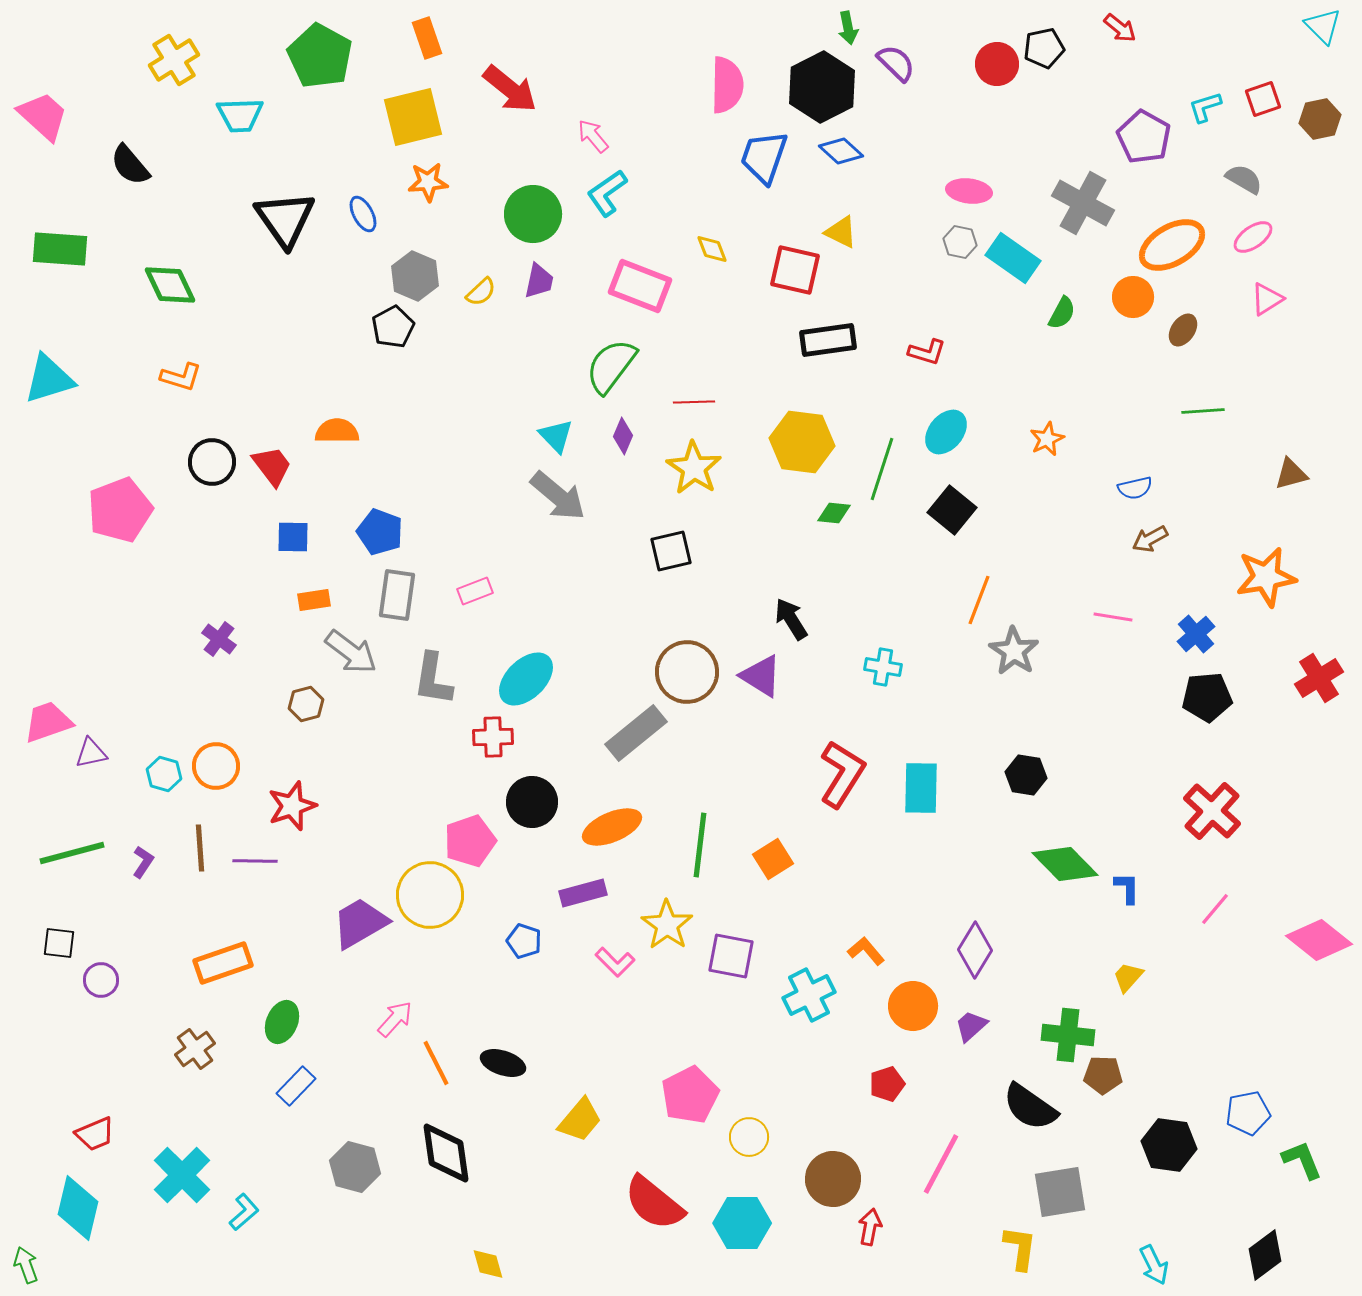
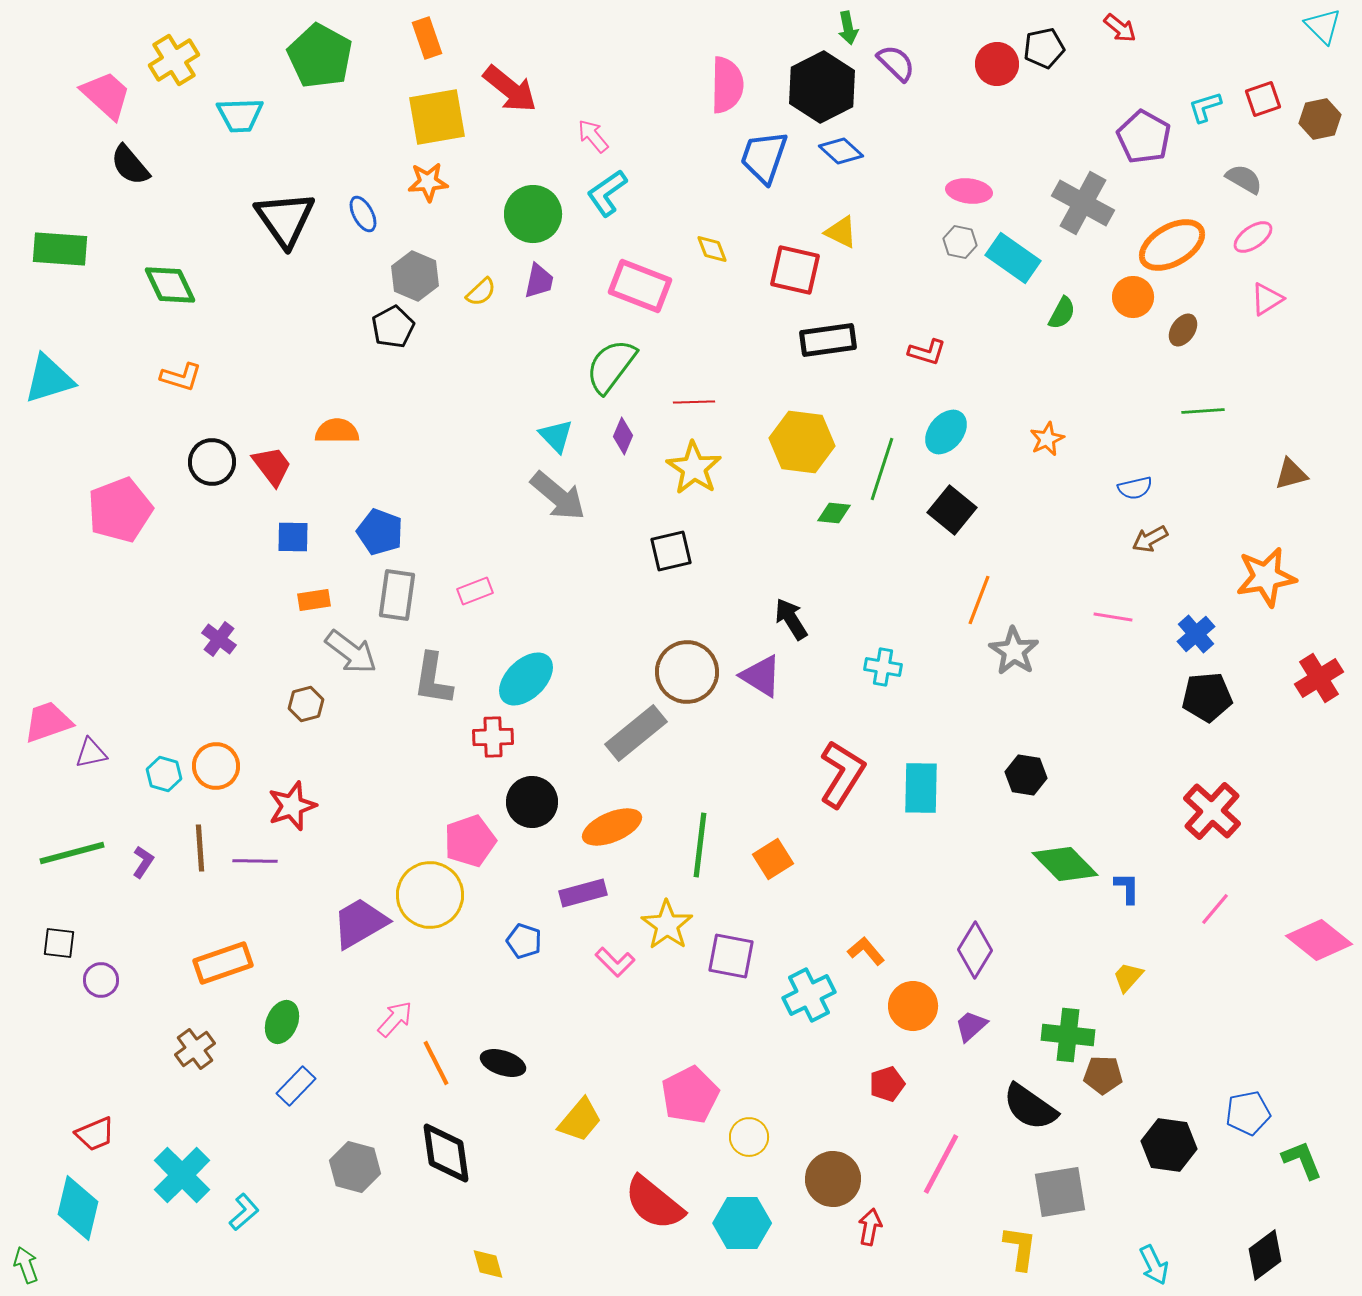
pink trapezoid at (43, 116): moved 63 px right, 21 px up
yellow square at (413, 117): moved 24 px right; rotated 4 degrees clockwise
